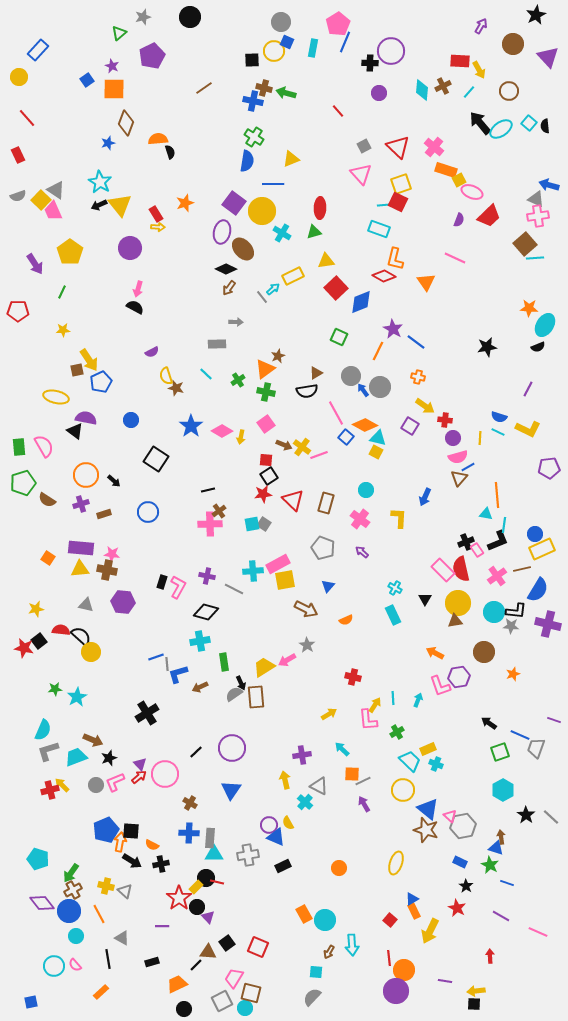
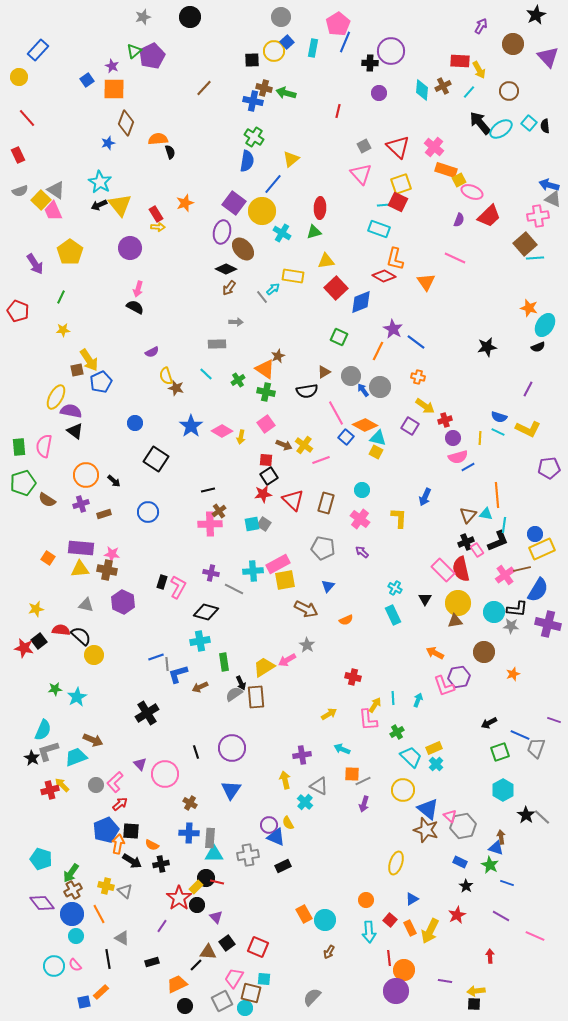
gray circle at (281, 22): moved 5 px up
green triangle at (119, 33): moved 15 px right, 18 px down
blue square at (287, 42): rotated 24 degrees clockwise
brown line at (204, 88): rotated 12 degrees counterclockwise
red line at (338, 111): rotated 56 degrees clockwise
yellow triangle at (291, 159): rotated 18 degrees counterclockwise
blue line at (273, 184): rotated 50 degrees counterclockwise
gray semicircle at (18, 196): moved 2 px right, 5 px up
gray triangle at (536, 199): moved 17 px right
yellow rectangle at (293, 276): rotated 35 degrees clockwise
green line at (62, 292): moved 1 px left, 5 px down
orange star at (529, 308): rotated 12 degrees clockwise
red pentagon at (18, 311): rotated 20 degrees clockwise
orange triangle at (265, 369): rotated 50 degrees counterclockwise
brown triangle at (316, 373): moved 8 px right, 1 px up
yellow ellipse at (56, 397): rotated 75 degrees counterclockwise
purple semicircle at (86, 418): moved 15 px left, 7 px up
blue circle at (131, 420): moved 4 px right, 3 px down
red cross at (445, 420): rotated 24 degrees counterclockwise
pink semicircle at (44, 446): rotated 140 degrees counterclockwise
yellow cross at (302, 447): moved 2 px right, 2 px up
pink line at (319, 455): moved 2 px right, 5 px down
brown triangle at (459, 478): moved 9 px right, 37 px down
cyan circle at (366, 490): moved 4 px left
gray pentagon at (323, 548): rotated 10 degrees counterclockwise
purple cross at (207, 576): moved 4 px right, 3 px up
pink cross at (497, 576): moved 8 px right, 1 px up
purple hexagon at (123, 602): rotated 20 degrees clockwise
black L-shape at (516, 611): moved 1 px right, 2 px up
yellow circle at (91, 652): moved 3 px right, 3 px down
pink L-shape at (440, 686): moved 4 px right
black arrow at (489, 723): rotated 63 degrees counterclockwise
cyan arrow at (342, 749): rotated 21 degrees counterclockwise
yellow rectangle at (428, 749): moved 6 px right, 1 px up
black line at (196, 752): rotated 64 degrees counterclockwise
black star at (109, 758): moved 77 px left; rotated 21 degrees counterclockwise
cyan trapezoid at (410, 761): moved 1 px right, 4 px up
cyan cross at (436, 764): rotated 24 degrees clockwise
red arrow at (139, 777): moved 19 px left, 27 px down
pink L-shape at (115, 782): rotated 20 degrees counterclockwise
purple arrow at (364, 804): rotated 133 degrees counterclockwise
gray line at (551, 817): moved 9 px left
orange arrow at (120, 842): moved 2 px left, 2 px down
cyan pentagon at (38, 859): moved 3 px right
orange circle at (339, 868): moved 27 px right, 32 px down
black circle at (197, 907): moved 2 px up
red star at (457, 908): moved 7 px down; rotated 18 degrees clockwise
blue circle at (69, 911): moved 3 px right, 3 px down
orange rectangle at (414, 911): moved 4 px left, 17 px down
purple triangle at (208, 917): moved 8 px right
purple line at (162, 926): rotated 56 degrees counterclockwise
pink line at (538, 932): moved 3 px left, 4 px down
cyan arrow at (352, 945): moved 17 px right, 13 px up
cyan square at (316, 972): moved 52 px left, 7 px down
blue square at (31, 1002): moved 53 px right
black circle at (184, 1009): moved 1 px right, 3 px up
